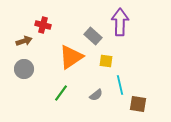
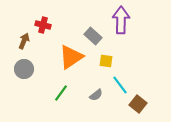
purple arrow: moved 1 px right, 2 px up
brown arrow: rotated 49 degrees counterclockwise
cyan line: rotated 24 degrees counterclockwise
brown square: rotated 30 degrees clockwise
